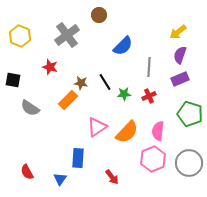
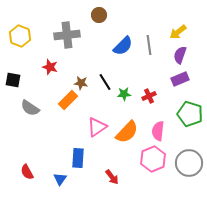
gray cross: rotated 30 degrees clockwise
gray line: moved 22 px up; rotated 12 degrees counterclockwise
